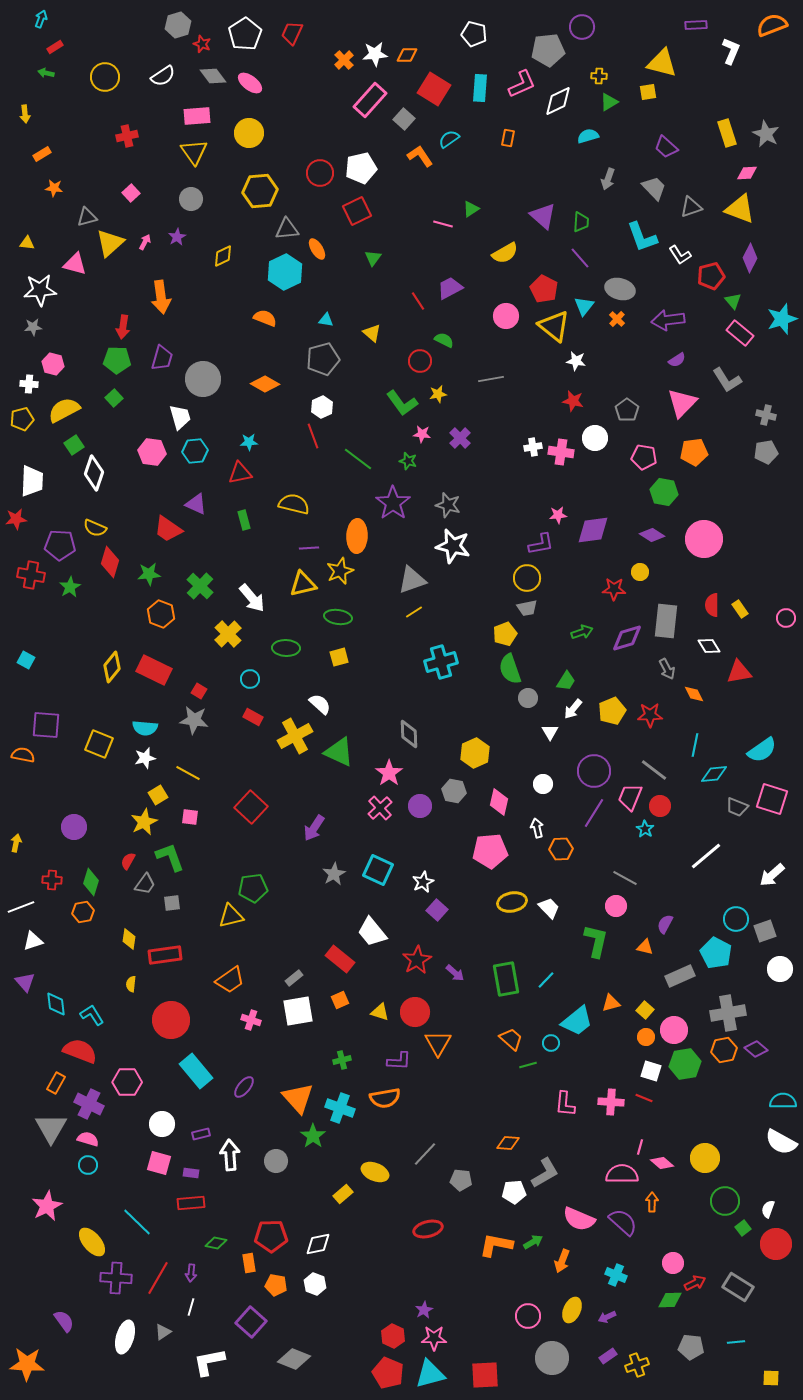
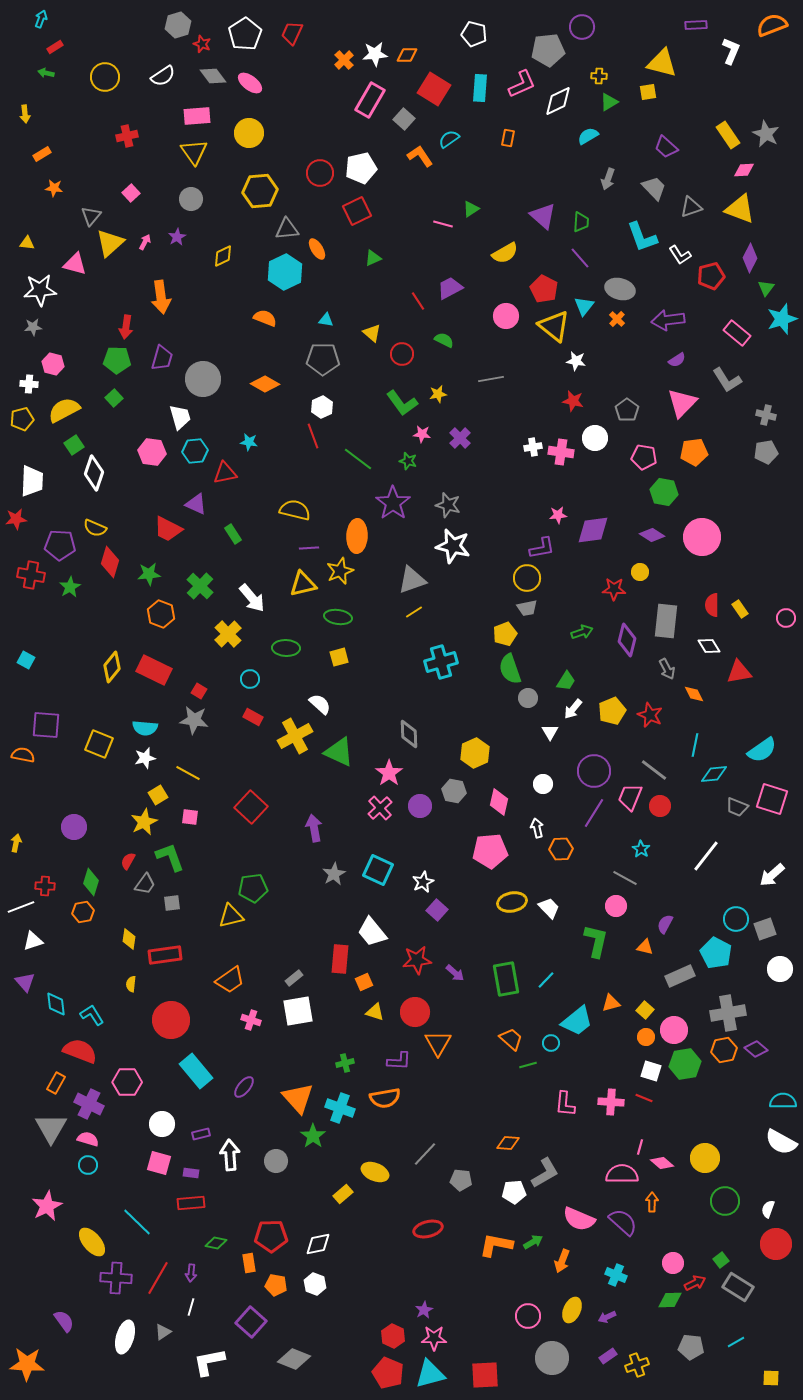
pink rectangle at (370, 100): rotated 12 degrees counterclockwise
yellow rectangle at (727, 133): moved 1 px right, 2 px down; rotated 16 degrees counterclockwise
cyan semicircle at (588, 136): rotated 15 degrees counterclockwise
pink diamond at (747, 173): moved 3 px left, 3 px up
gray triangle at (87, 217): moved 4 px right, 1 px up; rotated 35 degrees counterclockwise
green triangle at (373, 258): rotated 30 degrees clockwise
green triangle at (733, 301): moved 33 px right, 13 px up; rotated 18 degrees clockwise
red arrow at (123, 327): moved 3 px right
pink rectangle at (740, 333): moved 3 px left
gray pentagon at (323, 359): rotated 16 degrees clockwise
red circle at (420, 361): moved 18 px left, 7 px up
cyan star at (249, 442): rotated 12 degrees clockwise
red triangle at (240, 473): moved 15 px left
yellow semicircle at (294, 504): moved 1 px right, 6 px down
green rectangle at (244, 520): moved 11 px left, 14 px down; rotated 18 degrees counterclockwise
red trapezoid at (168, 529): rotated 8 degrees counterclockwise
pink circle at (704, 539): moved 2 px left, 2 px up
purple L-shape at (541, 544): moved 1 px right, 4 px down
purple diamond at (627, 638): moved 2 px down; rotated 60 degrees counterclockwise
red star at (650, 715): rotated 25 degrees clockwise
purple arrow at (314, 828): rotated 136 degrees clockwise
cyan star at (645, 829): moved 4 px left, 20 px down
white line at (706, 856): rotated 12 degrees counterclockwise
red cross at (52, 880): moved 7 px left, 6 px down
gray square at (765, 931): moved 2 px up
red rectangle at (340, 959): rotated 56 degrees clockwise
red star at (417, 960): rotated 24 degrees clockwise
orange square at (340, 1000): moved 24 px right, 18 px up
yellow triangle at (380, 1012): moved 5 px left
green cross at (342, 1060): moved 3 px right, 3 px down
green square at (743, 1228): moved 22 px left, 32 px down
cyan line at (736, 1342): rotated 24 degrees counterclockwise
